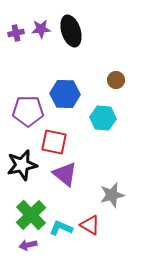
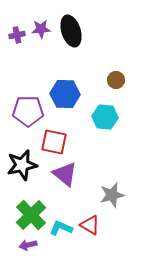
purple cross: moved 1 px right, 2 px down
cyan hexagon: moved 2 px right, 1 px up
